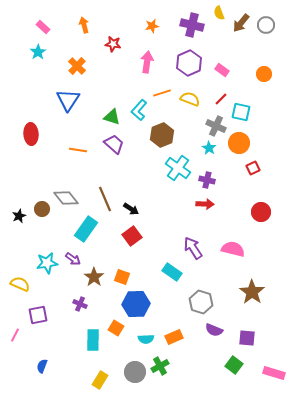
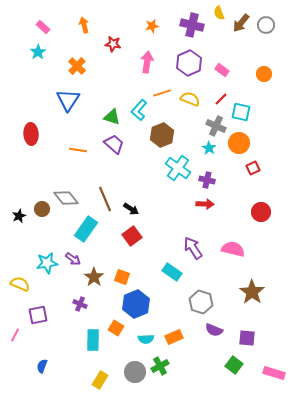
blue hexagon at (136, 304): rotated 20 degrees counterclockwise
